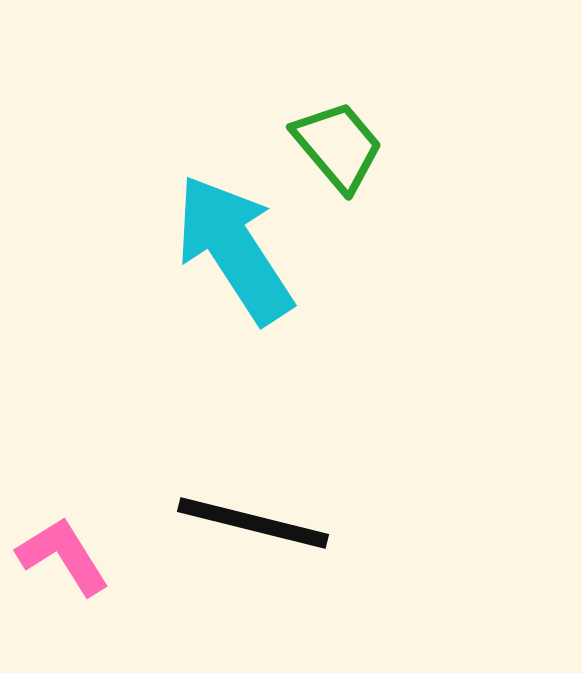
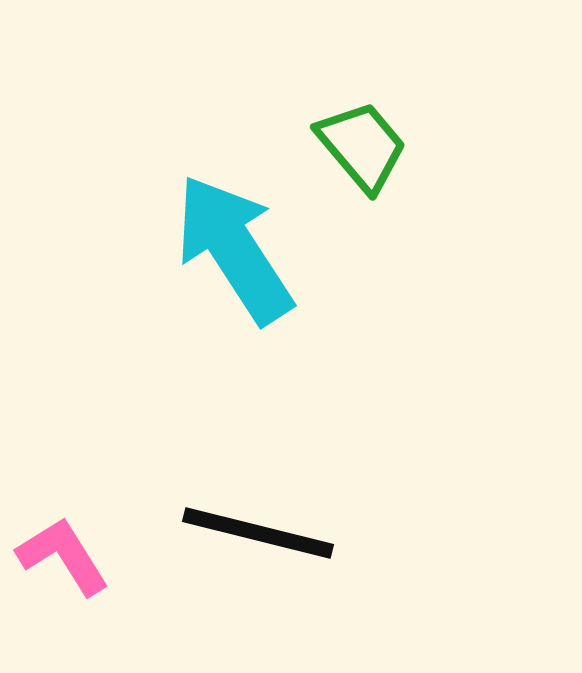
green trapezoid: moved 24 px right
black line: moved 5 px right, 10 px down
